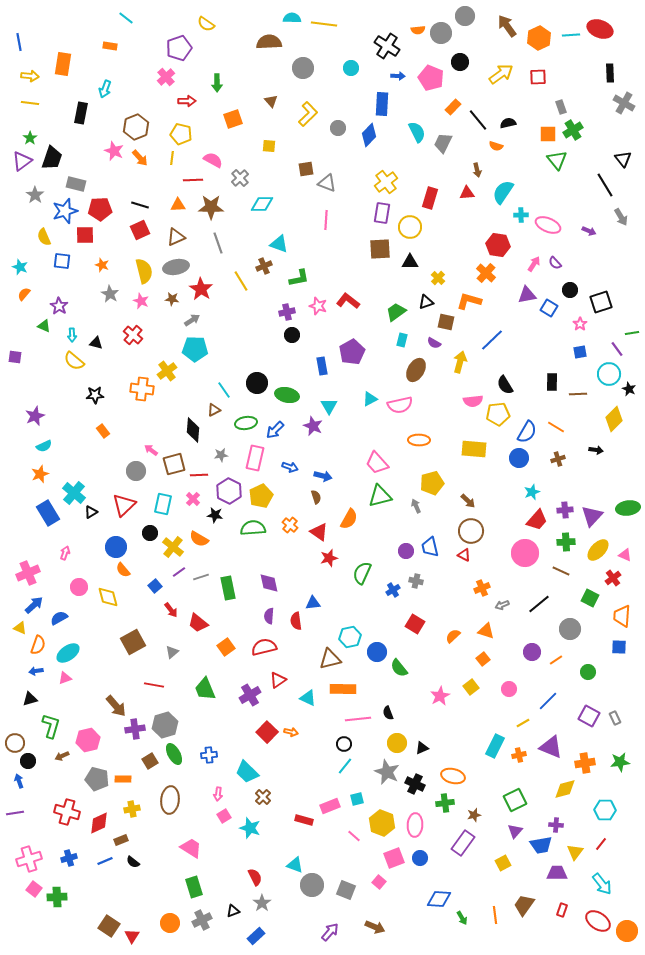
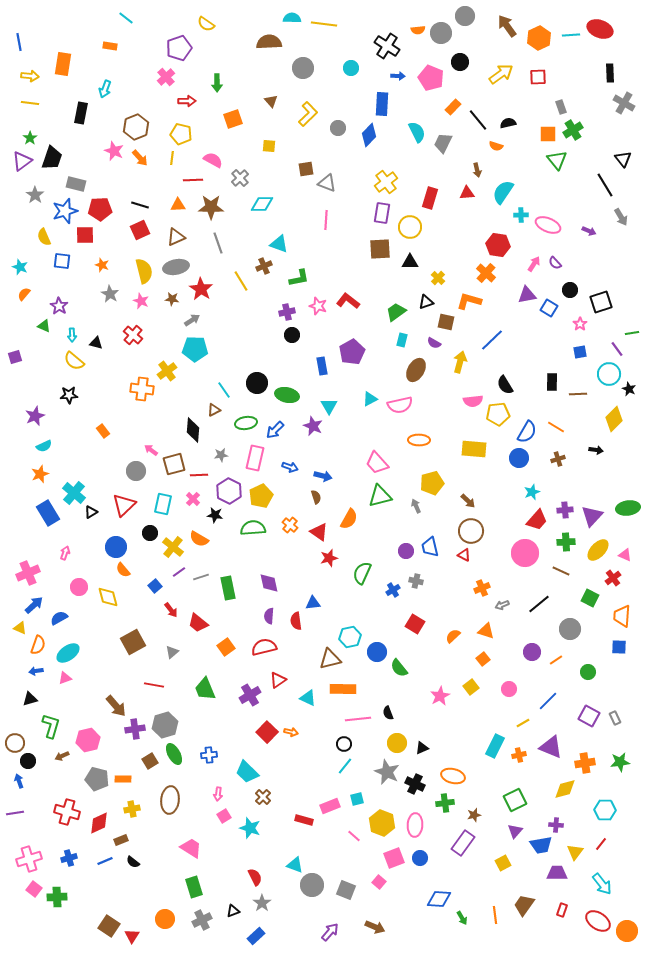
purple square at (15, 357): rotated 24 degrees counterclockwise
black star at (95, 395): moved 26 px left
orange circle at (170, 923): moved 5 px left, 4 px up
